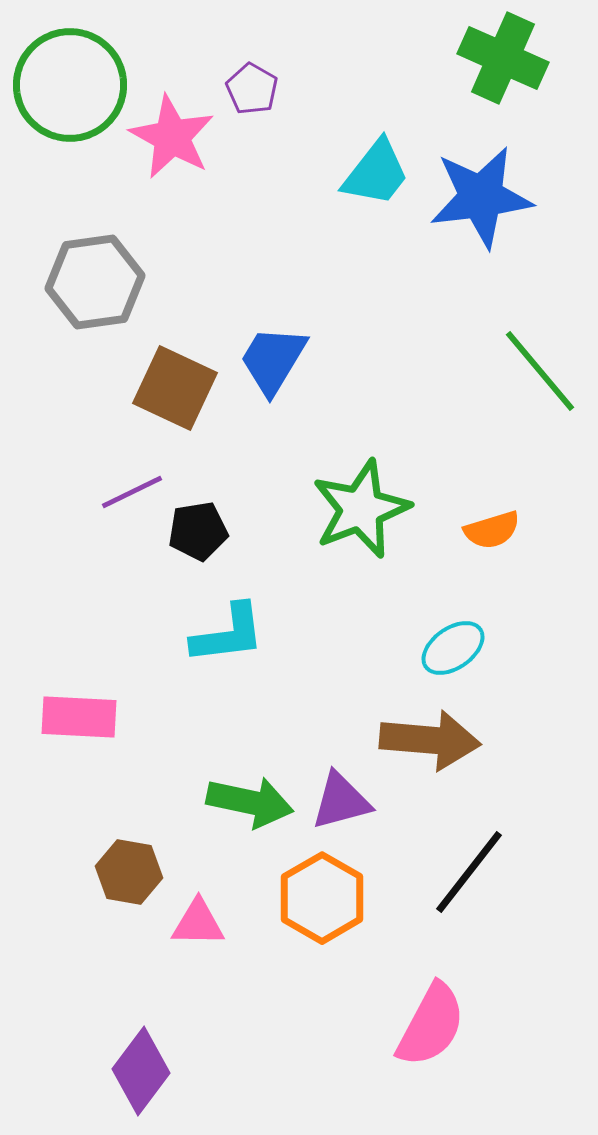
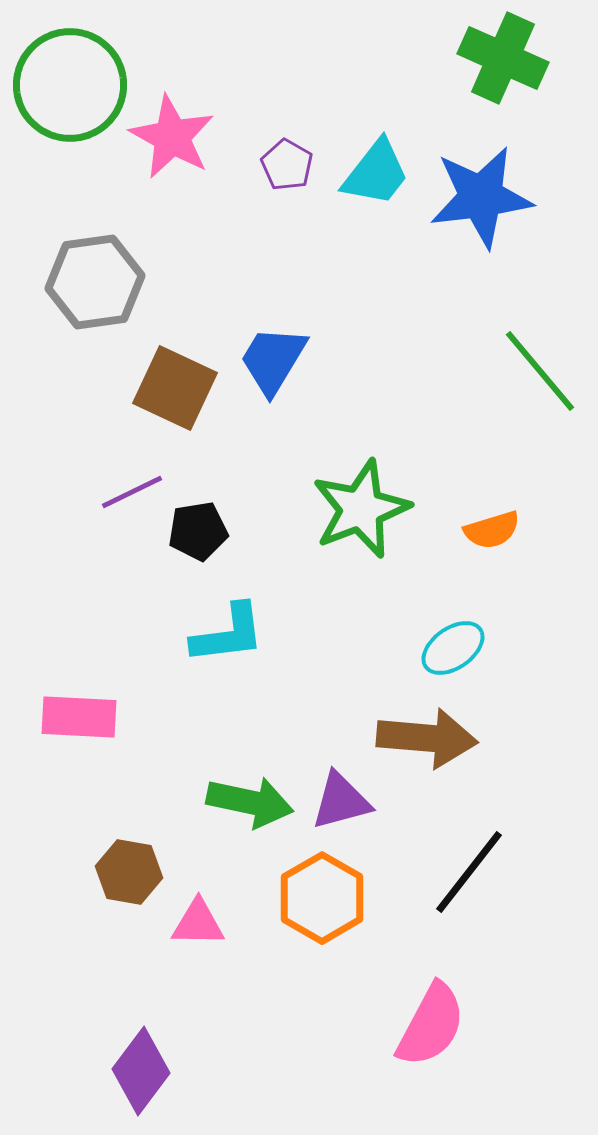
purple pentagon: moved 35 px right, 76 px down
brown arrow: moved 3 px left, 2 px up
